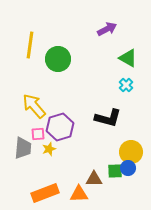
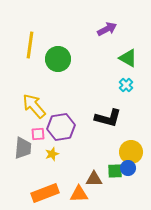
purple hexagon: moved 1 px right; rotated 8 degrees clockwise
yellow star: moved 3 px right, 5 px down
